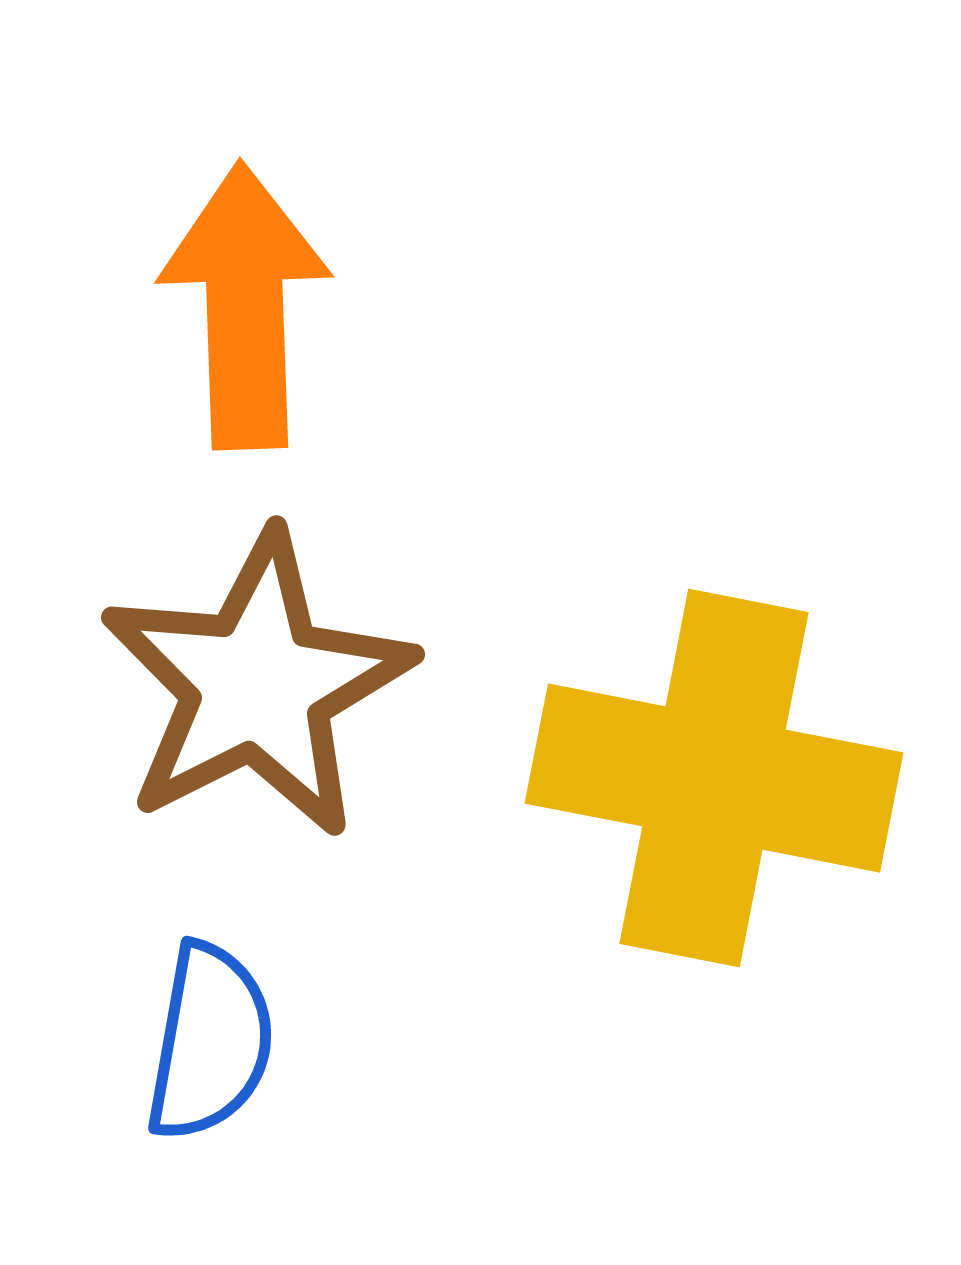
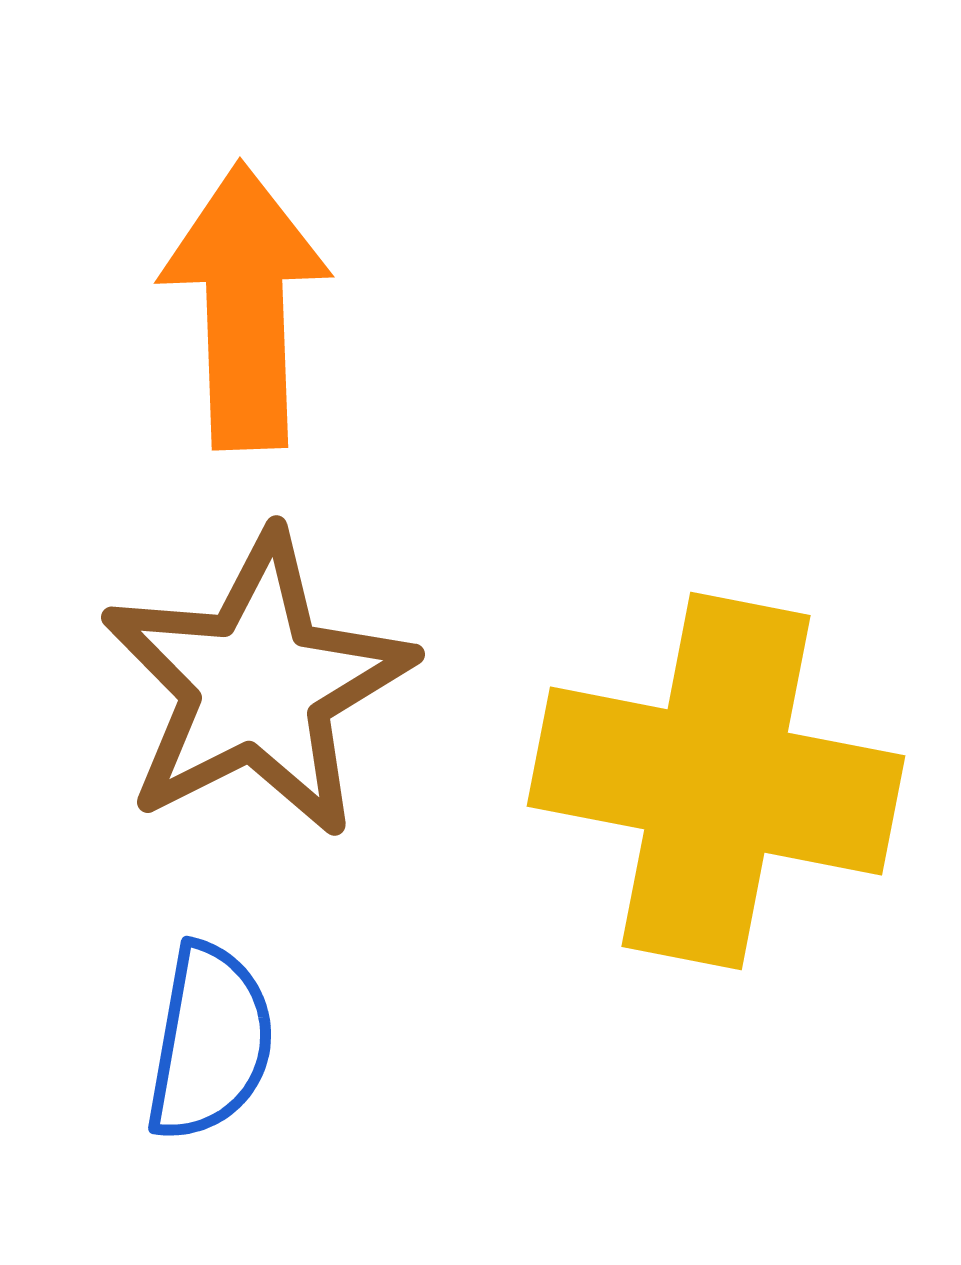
yellow cross: moved 2 px right, 3 px down
